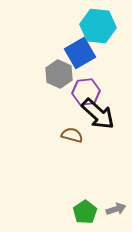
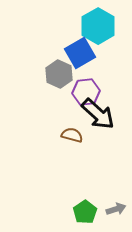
cyan hexagon: rotated 24 degrees clockwise
